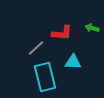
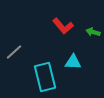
green arrow: moved 1 px right, 4 px down
red L-shape: moved 1 px right, 7 px up; rotated 45 degrees clockwise
gray line: moved 22 px left, 4 px down
